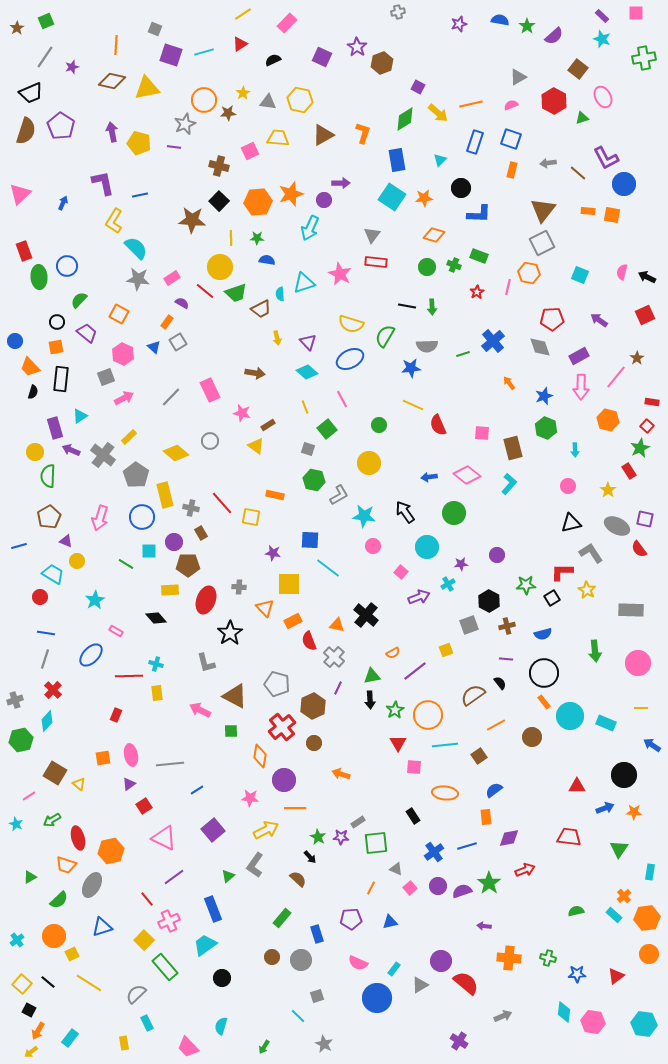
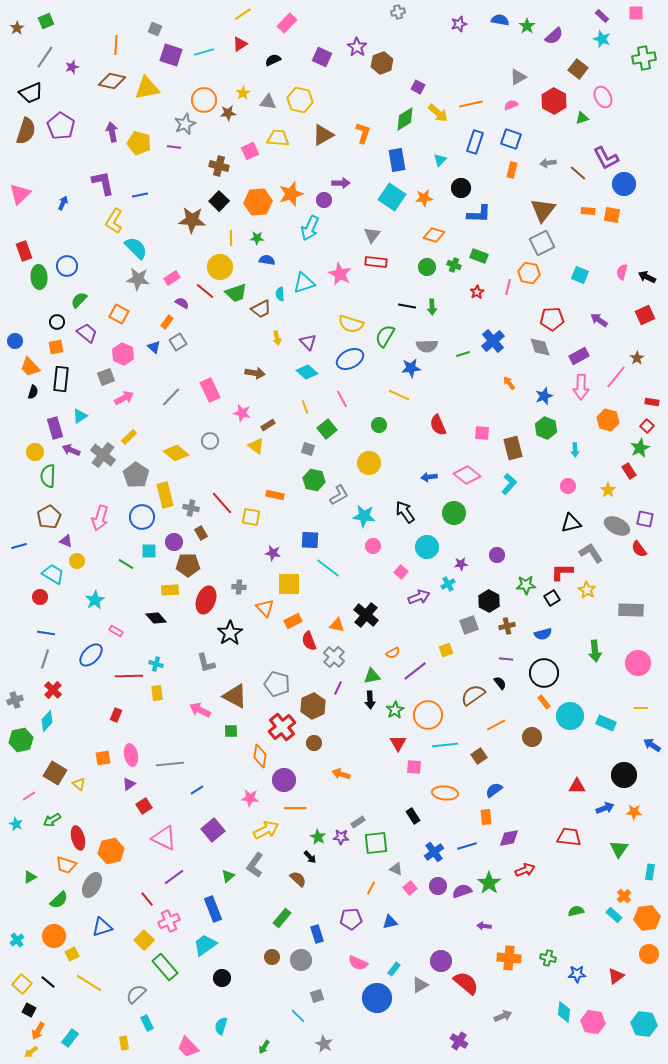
yellow line at (413, 405): moved 14 px left, 10 px up
